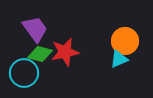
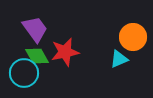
orange circle: moved 8 px right, 4 px up
green diamond: moved 3 px left, 2 px down; rotated 45 degrees clockwise
